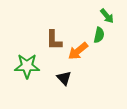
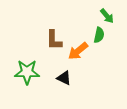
green star: moved 6 px down
black triangle: rotated 21 degrees counterclockwise
